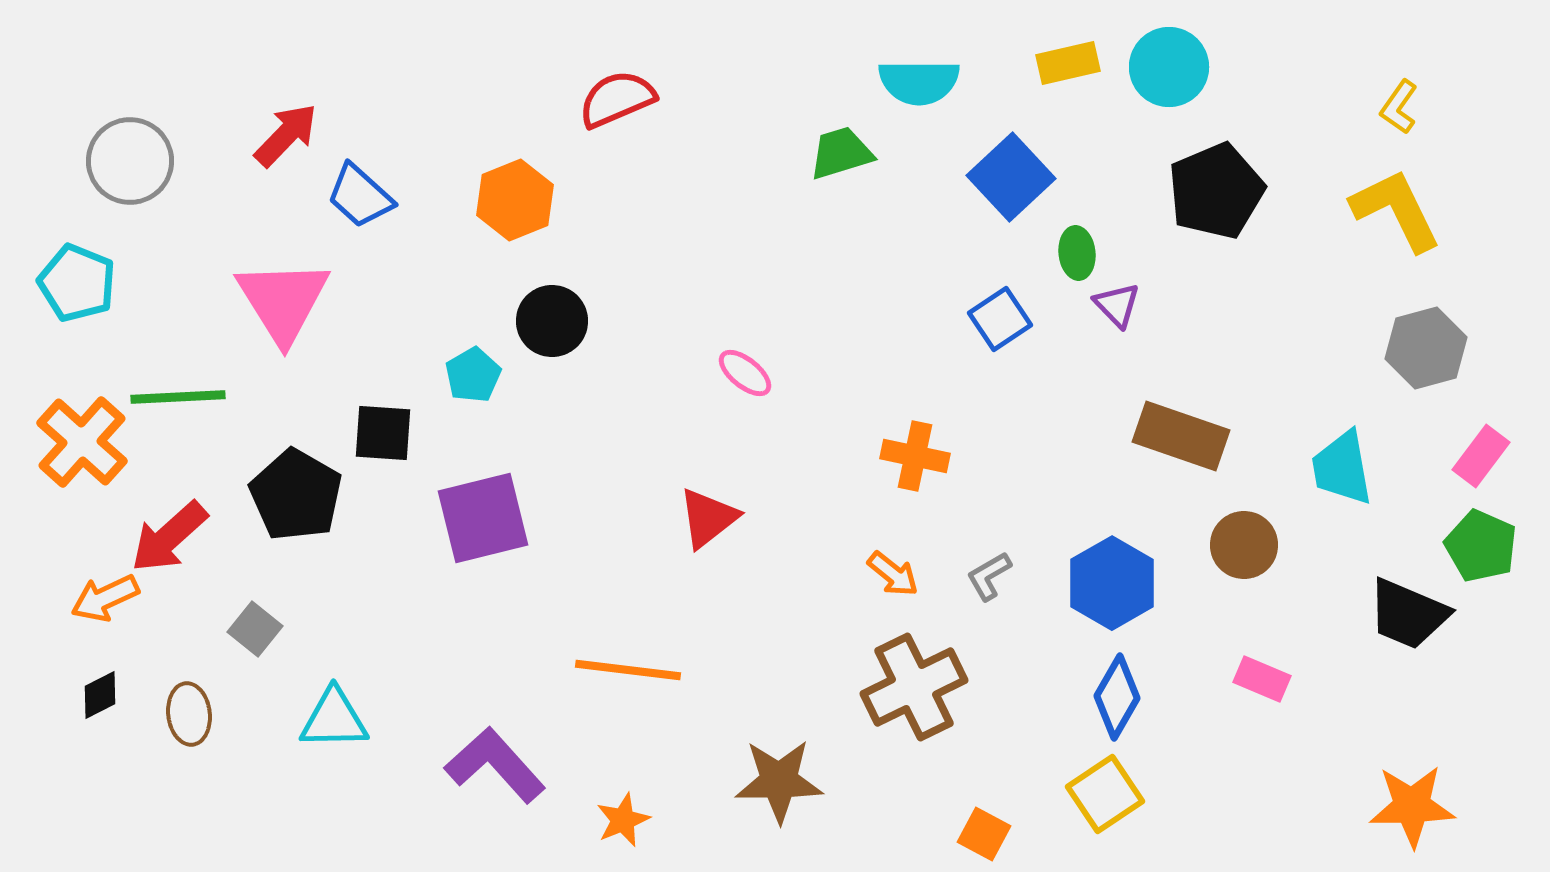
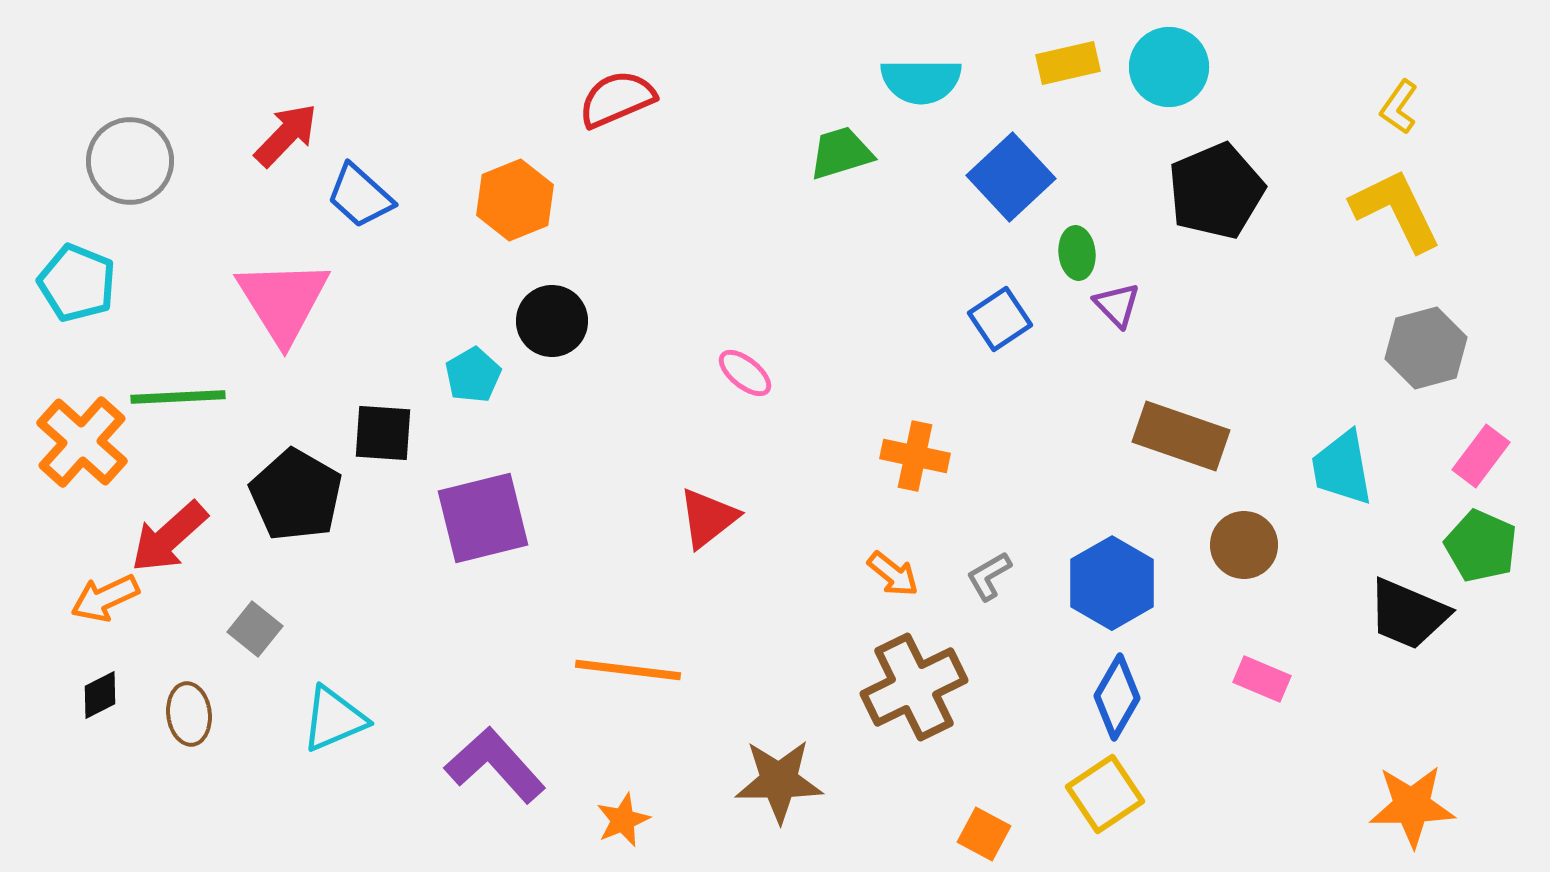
cyan semicircle at (919, 82): moved 2 px right, 1 px up
cyan triangle at (334, 719): rotated 22 degrees counterclockwise
